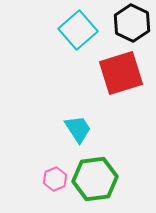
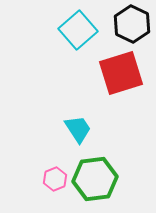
black hexagon: moved 1 px down
